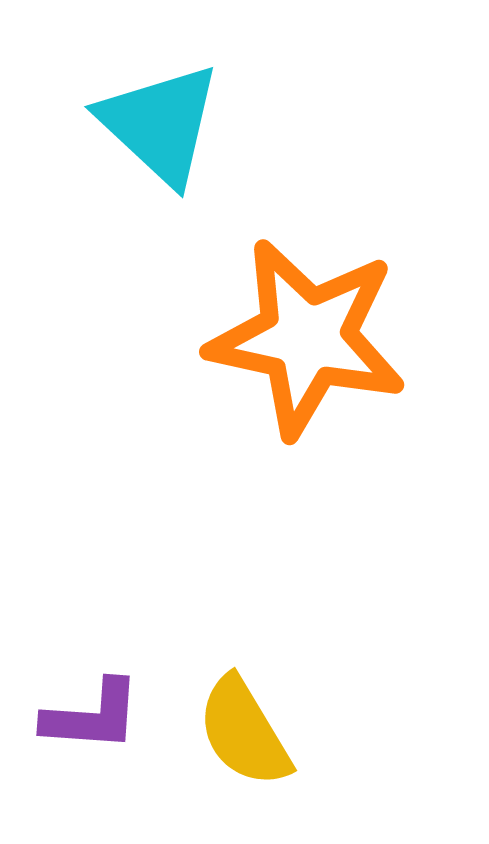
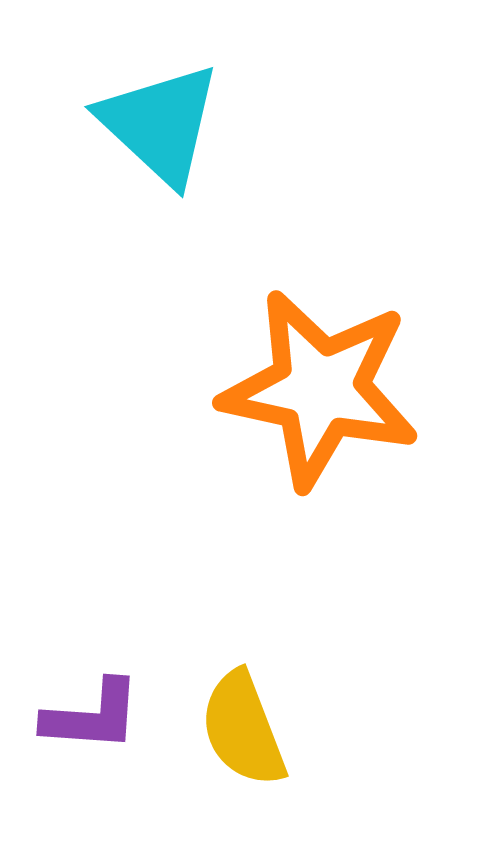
orange star: moved 13 px right, 51 px down
yellow semicircle: moved 1 px left, 3 px up; rotated 10 degrees clockwise
